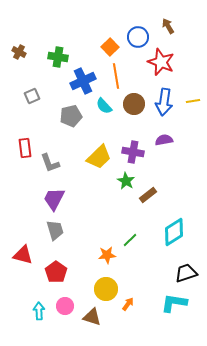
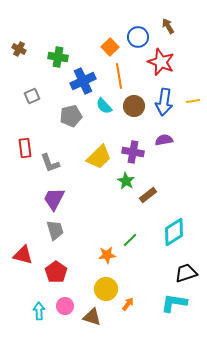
brown cross: moved 3 px up
orange line: moved 3 px right
brown circle: moved 2 px down
